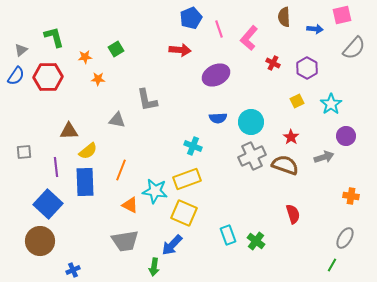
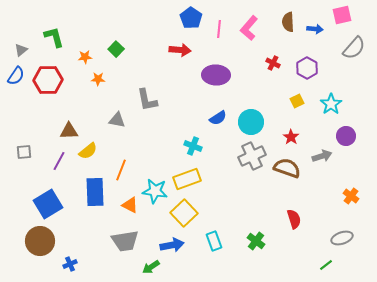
brown semicircle at (284, 17): moved 4 px right, 5 px down
blue pentagon at (191, 18): rotated 15 degrees counterclockwise
pink line at (219, 29): rotated 24 degrees clockwise
pink L-shape at (249, 38): moved 10 px up
green square at (116, 49): rotated 14 degrees counterclockwise
purple ellipse at (216, 75): rotated 28 degrees clockwise
red hexagon at (48, 77): moved 3 px down
blue semicircle at (218, 118): rotated 30 degrees counterclockwise
gray arrow at (324, 157): moved 2 px left, 1 px up
brown semicircle at (285, 165): moved 2 px right, 3 px down
purple line at (56, 167): moved 3 px right, 6 px up; rotated 36 degrees clockwise
blue rectangle at (85, 182): moved 10 px right, 10 px down
orange cross at (351, 196): rotated 28 degrees clockwise
blue square at (48, 204): rotated 16 degrees clockwise
yellow square at (184, 213): rotated 24 degrees clockwise
red semicircle at (293, 214): moved 1 px right, 5 px down
cyan rectangle at (228, 235): moved 14 px left, 6 px down
gray ellipse at (345, 238): moved 3 px left; rotated 40 degrees clockwise
blue arrow at (172, 245): rotated 145 degrees counterclockwise
green line at (332, 265): moved 6 px left; rotated 24 degrees clockwise
green arrow at (154, 267): moved 3 px left; rotated 48 degrees clockwise
blue cross at (73, 270): moved 3 px left, 6 px up
